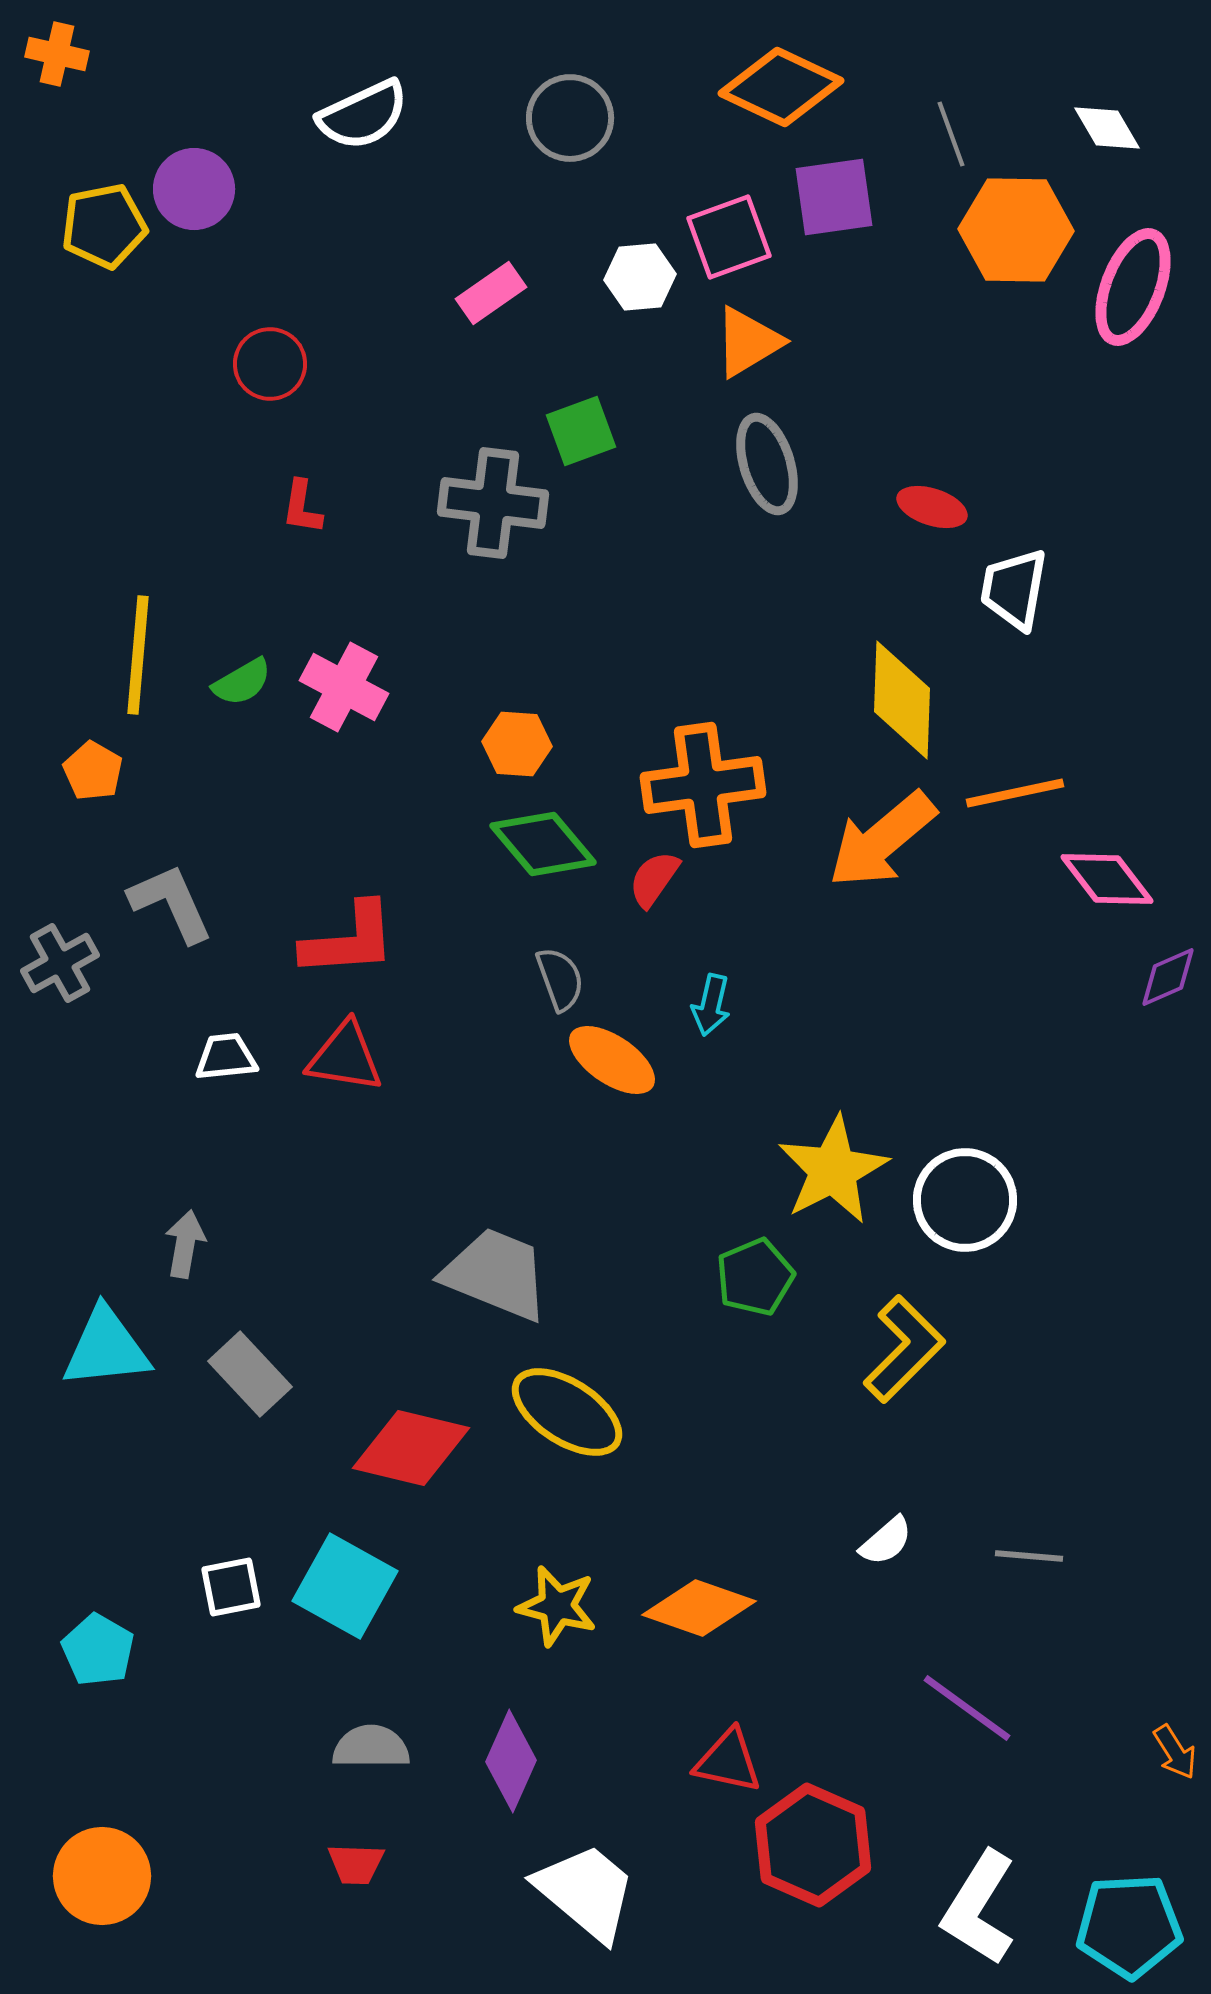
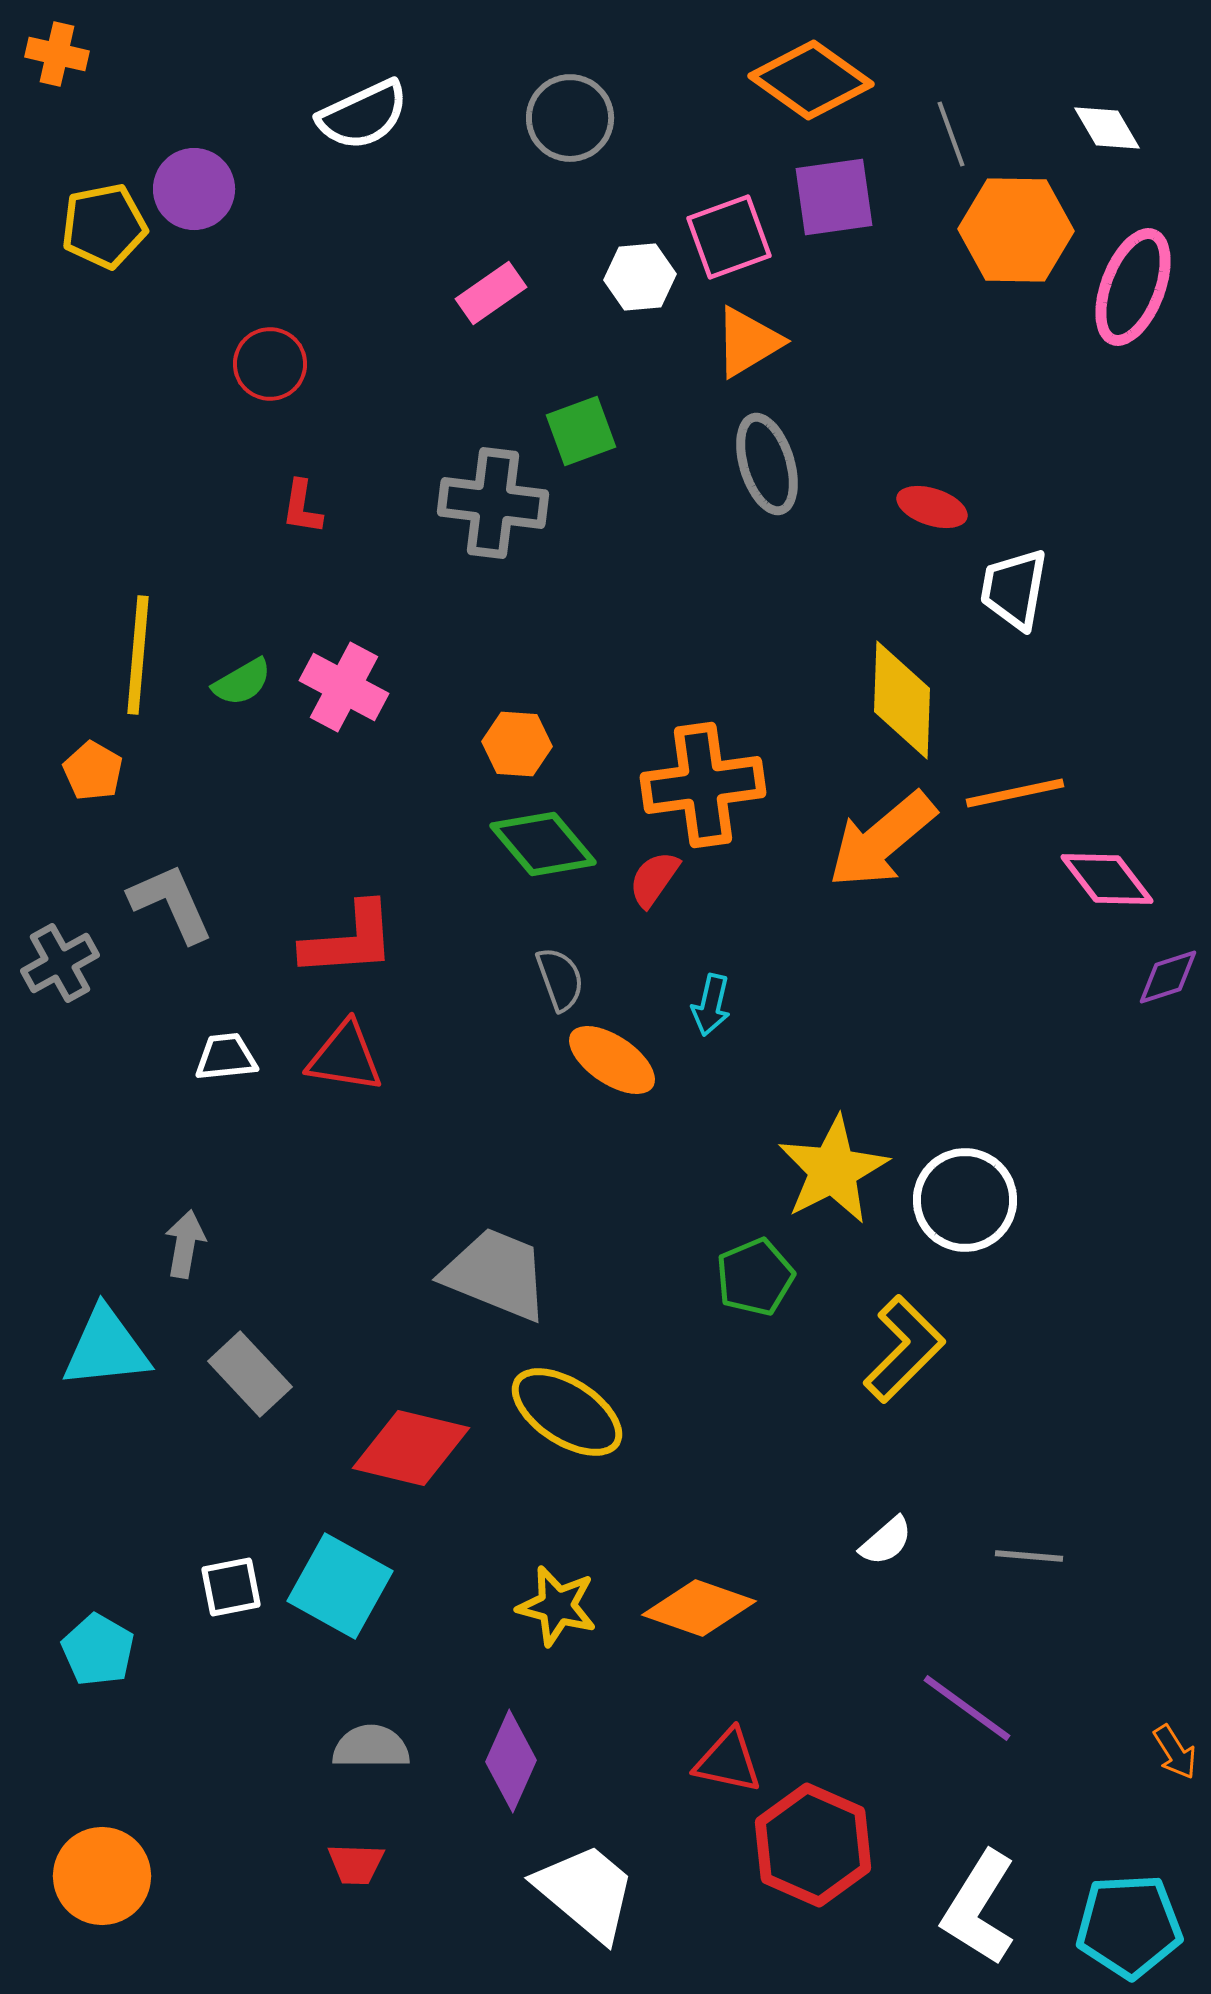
orange diamond at (781, 87): moved 30 px right, 7 px up; rotated 10 degrees clockwise
purple diamond at (1168, 977): rotated 6 degrees clockwise
cyan square at (345, 1586): moved 5 px left
